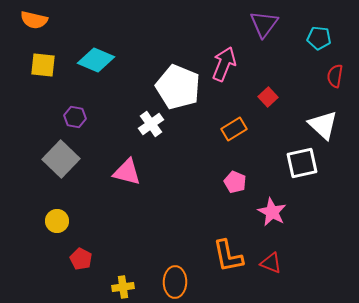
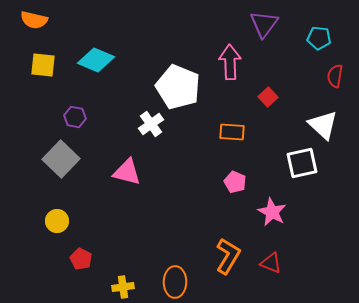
pink arrow: moved 6 px right, 2 px up; rotated 24 degrees counterclockwise
orange rectangle: moved 2 px left, 3 px down; rotated 35 degrees clockwise
orange L-shape: rotated 138 degrees counterclockwise
